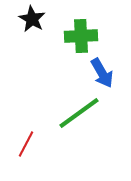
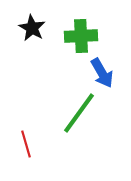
black star: moved 9 px down
green line: rotated 18 degrees counterclockwise
red line: rotated 44 degrees counterclockwise
